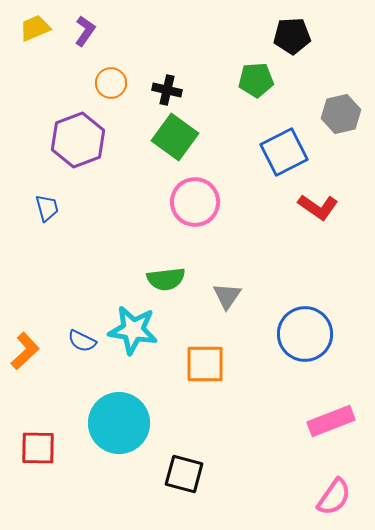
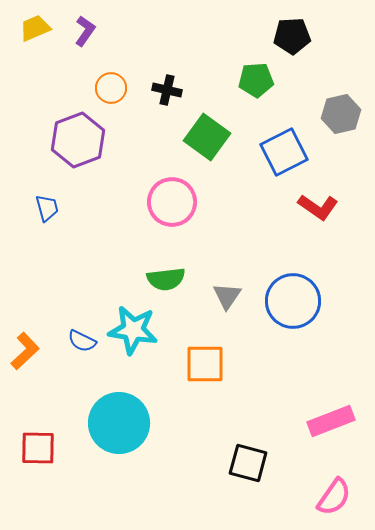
orange circle: moved 5 px down
green square: moved 32 px right
pink circle: moved 23 px left
blue circle: moved 12 px left, 33 px up
black square: moved 64 px right, 11 px up
